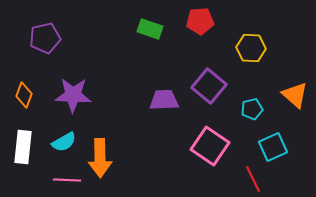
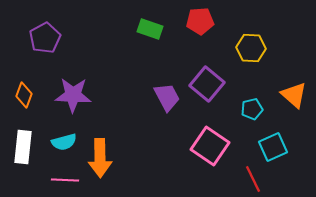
purple pentagon: rotated 16 degrees counterclockwise
purple square: moved 2 px left, 2 px up
orange triangle: moved 1 px left
purple trapezoid: moved 3 px right, 3 px up; rotated 64 degrees clockwise
cyan semicircle: rotated 15 degrees clockwise
pink line: moved 2 px left
